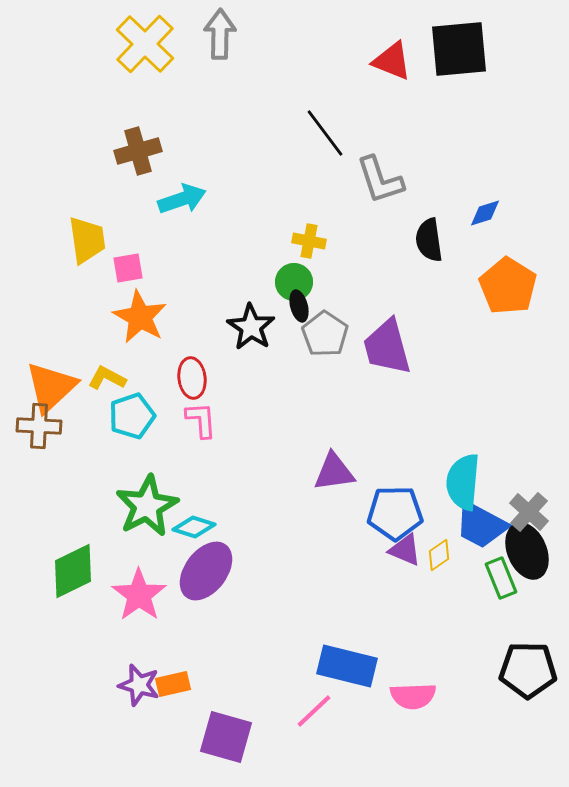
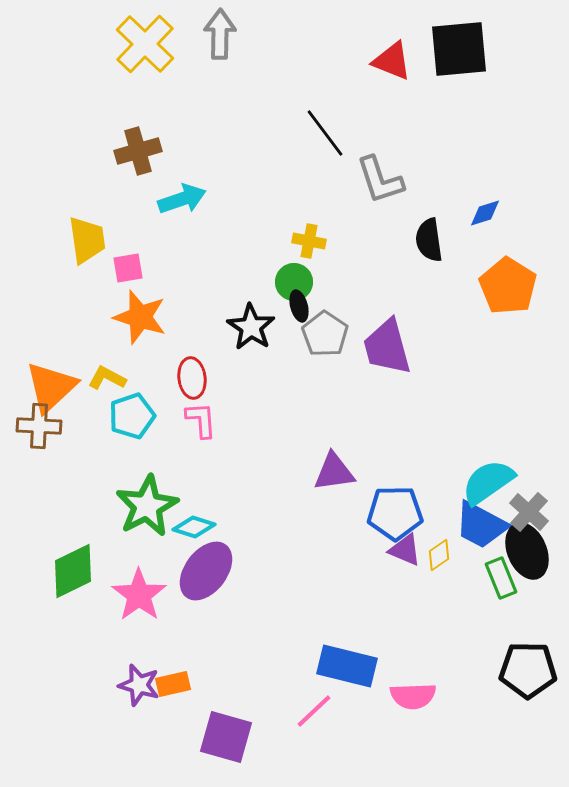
orange star at (140, 317): rotated 12 degrees counterclockwise
cyan semicircle at (463, 482): moved 25 px right; rotated 50 degrees clockwise
